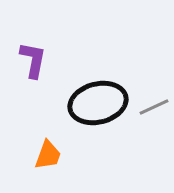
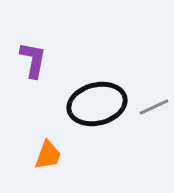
black ellipse: moved 1 px left, 1 px down
